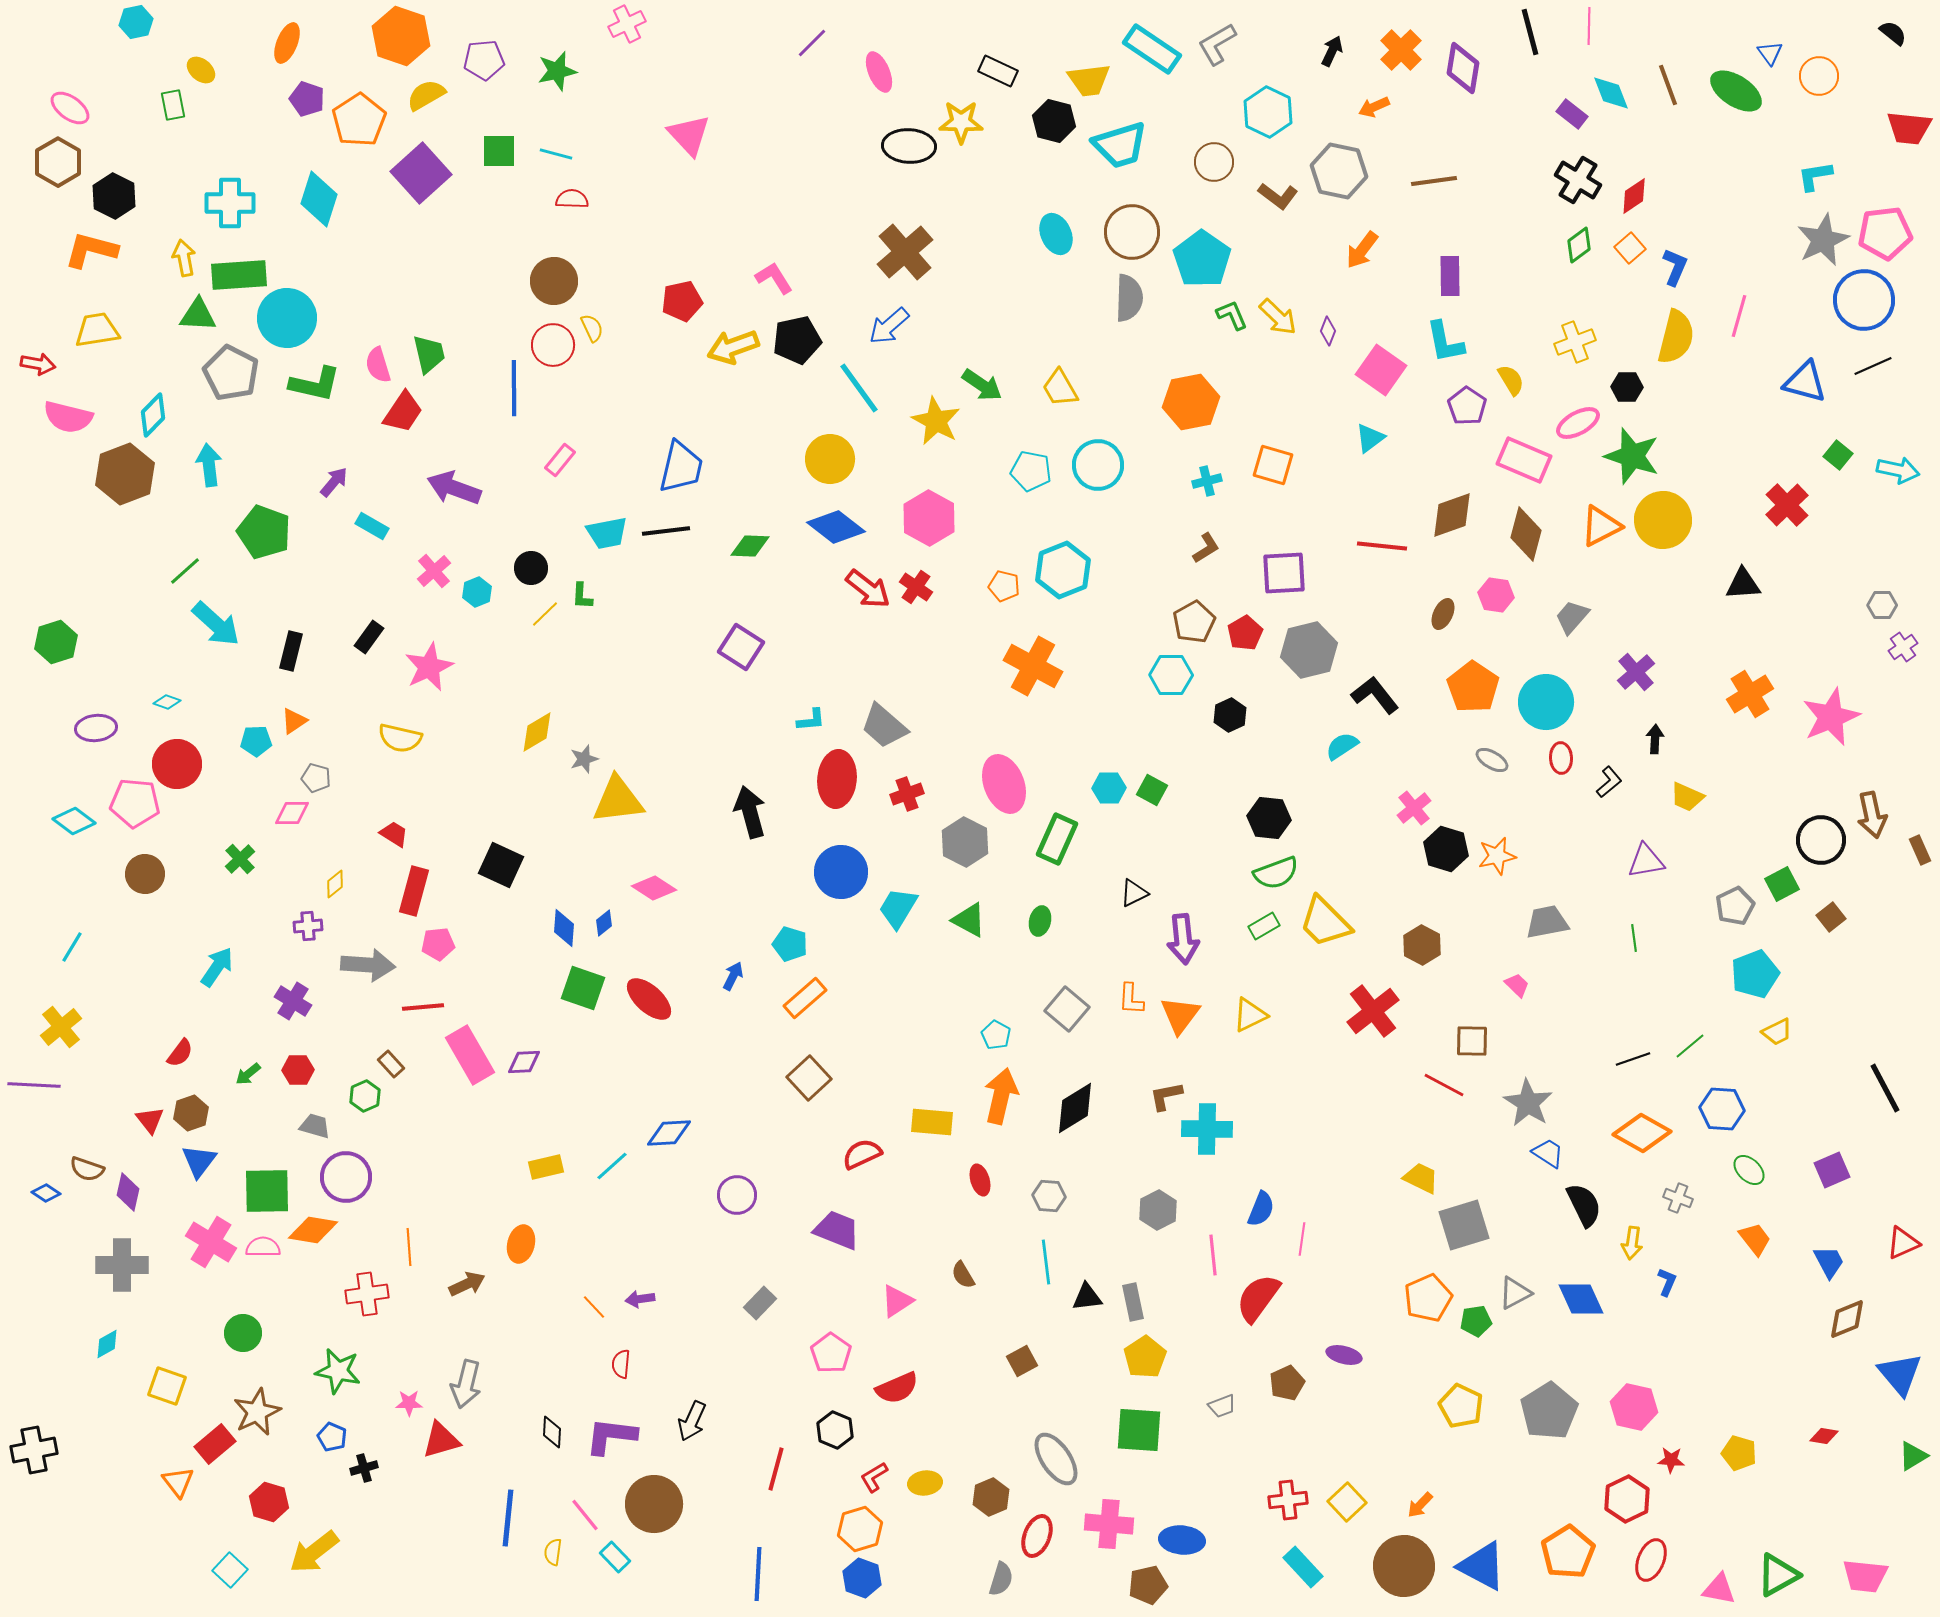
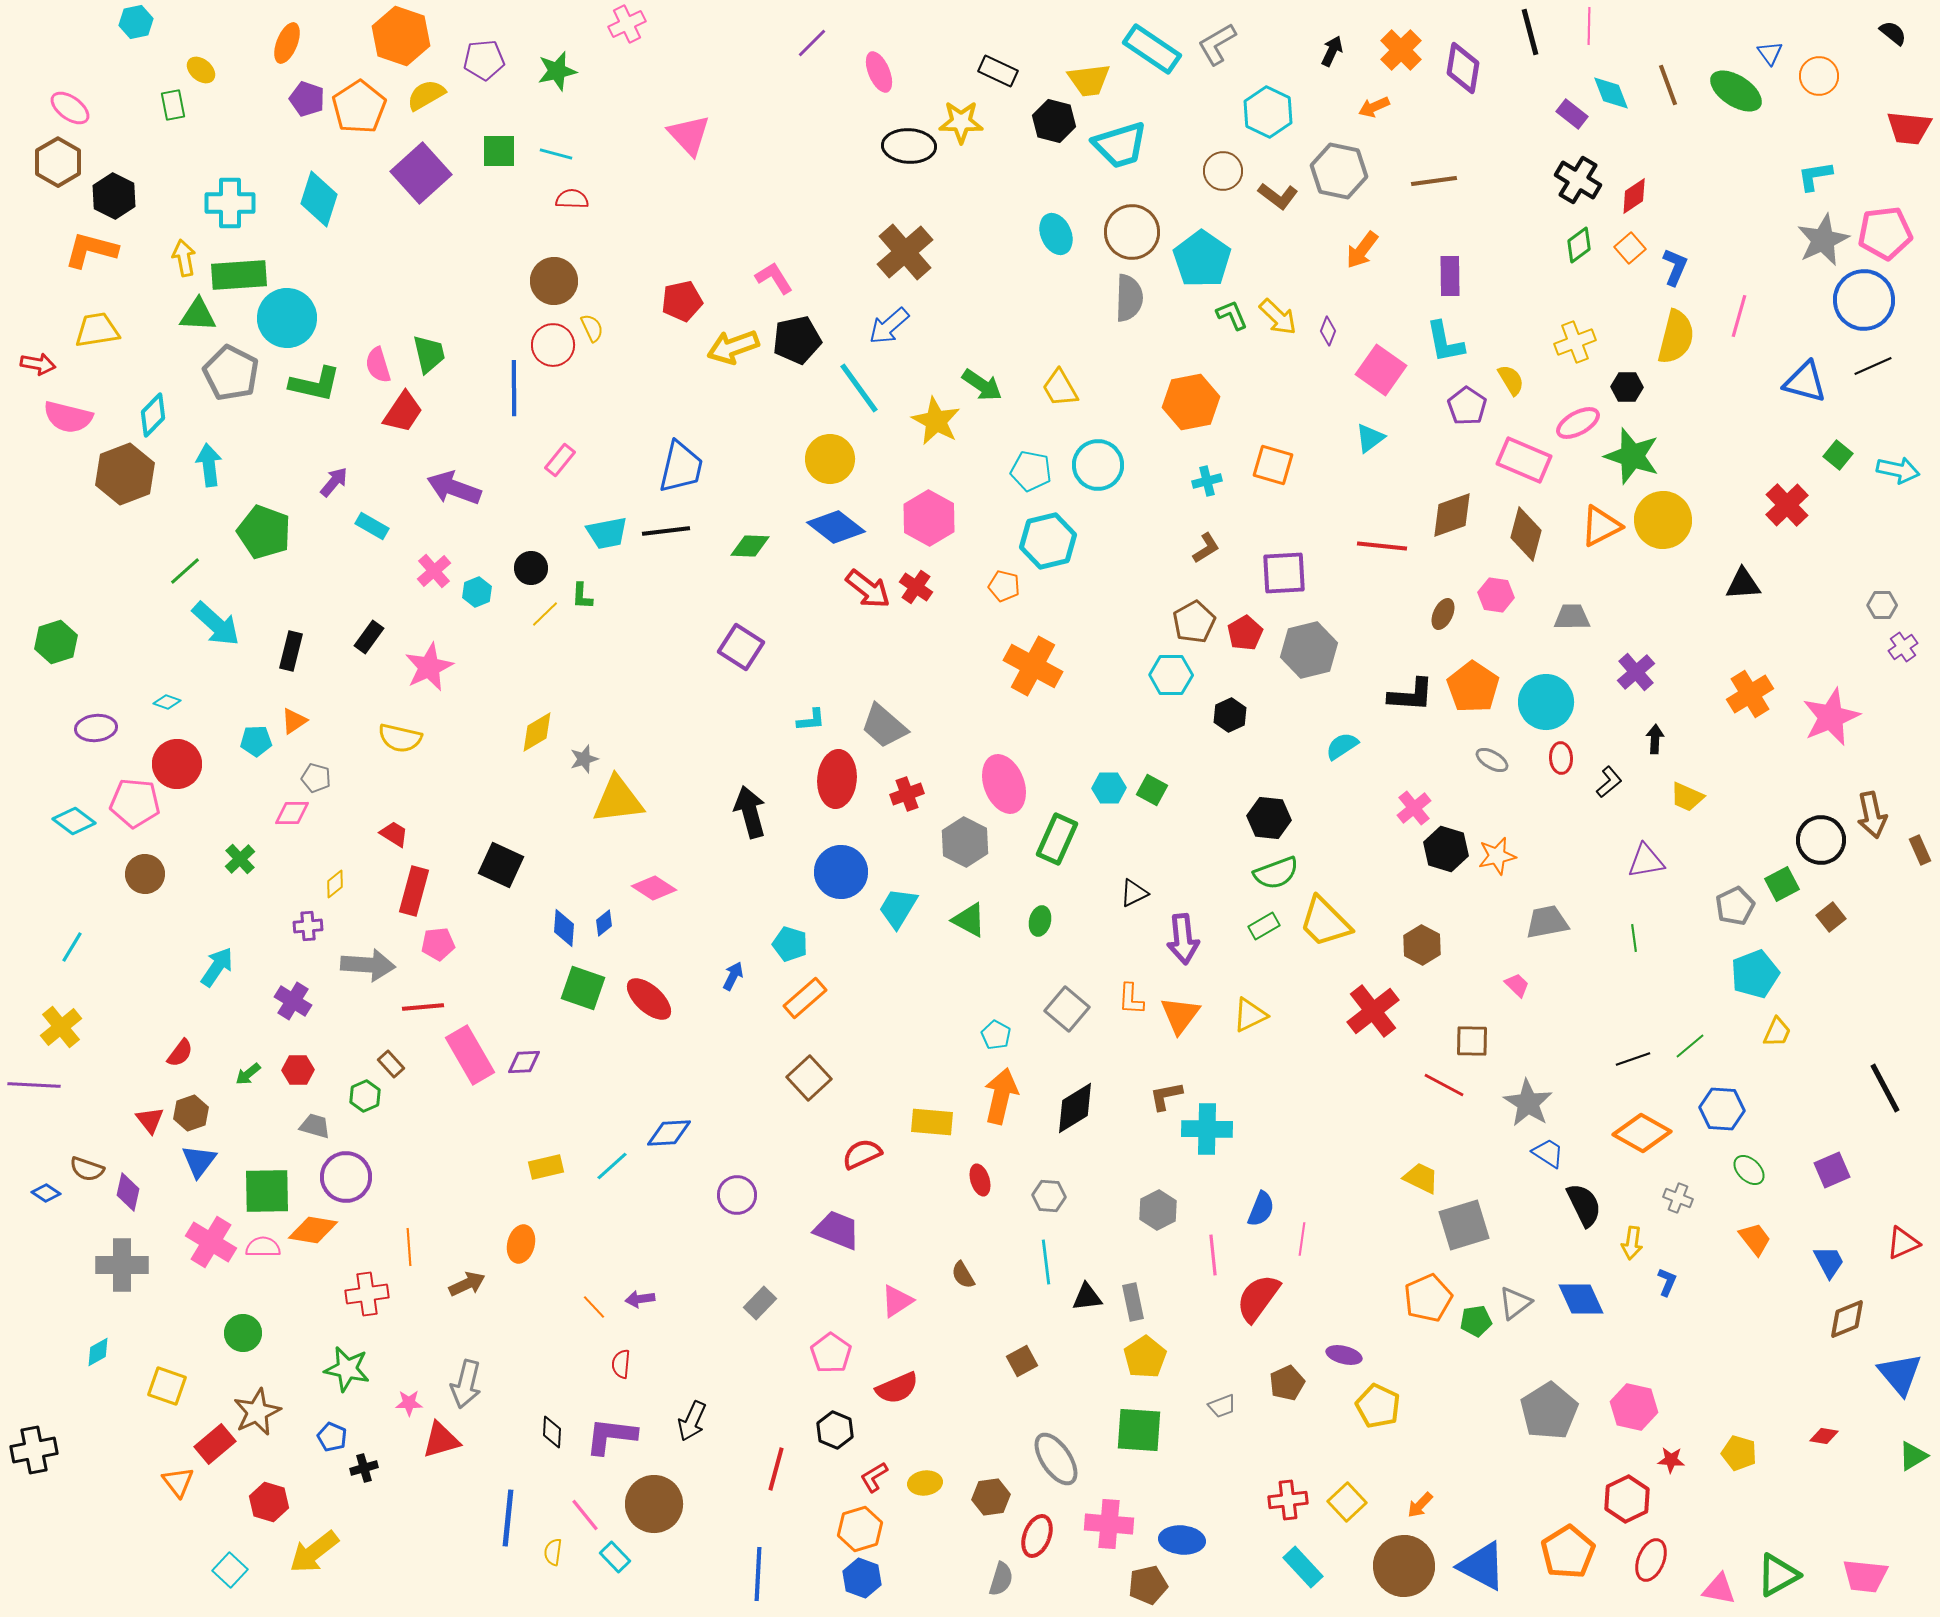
orange pentagon at (359, 120): moved 13 px up
brown circle at (1214, 162): moved 9 px right, 9 px down
cyan hexagon at (1063, 570): moved 15 px left, 29 px up; rotated 8 degrees clockwise
gray trapezoid at (1572, 617): rotated 48 degrees clockwise
black L-shape at (1375, 695): moved 36 px right; rotated 132 degrees clockwise
yellow trapezoid at (1777, 1032): rotated 40 degrees counterclockwise
gray triangle at (1515, 1293): moved 10 px down; rotated 9 degrees counterclockwise
cyan diamond at (107, 1344): moved 9 px left, 8 px down
green star at (338, 1371): moved 9 px right, 2 px up
yellow pentagon at (1461, 1406): moved 83 px left
brown hexagon at (991, 1497): rotated 15 degrees clockwise
